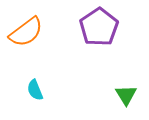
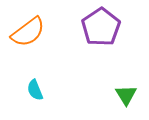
purple pentagon: moved 2 px right
orange semicircle: moved 2 px right
